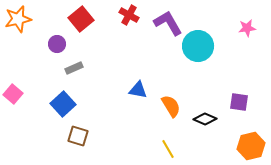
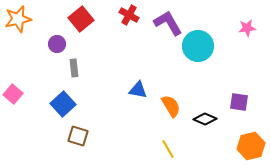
gray rectangle: rotated 72 degrees counterclockwise
